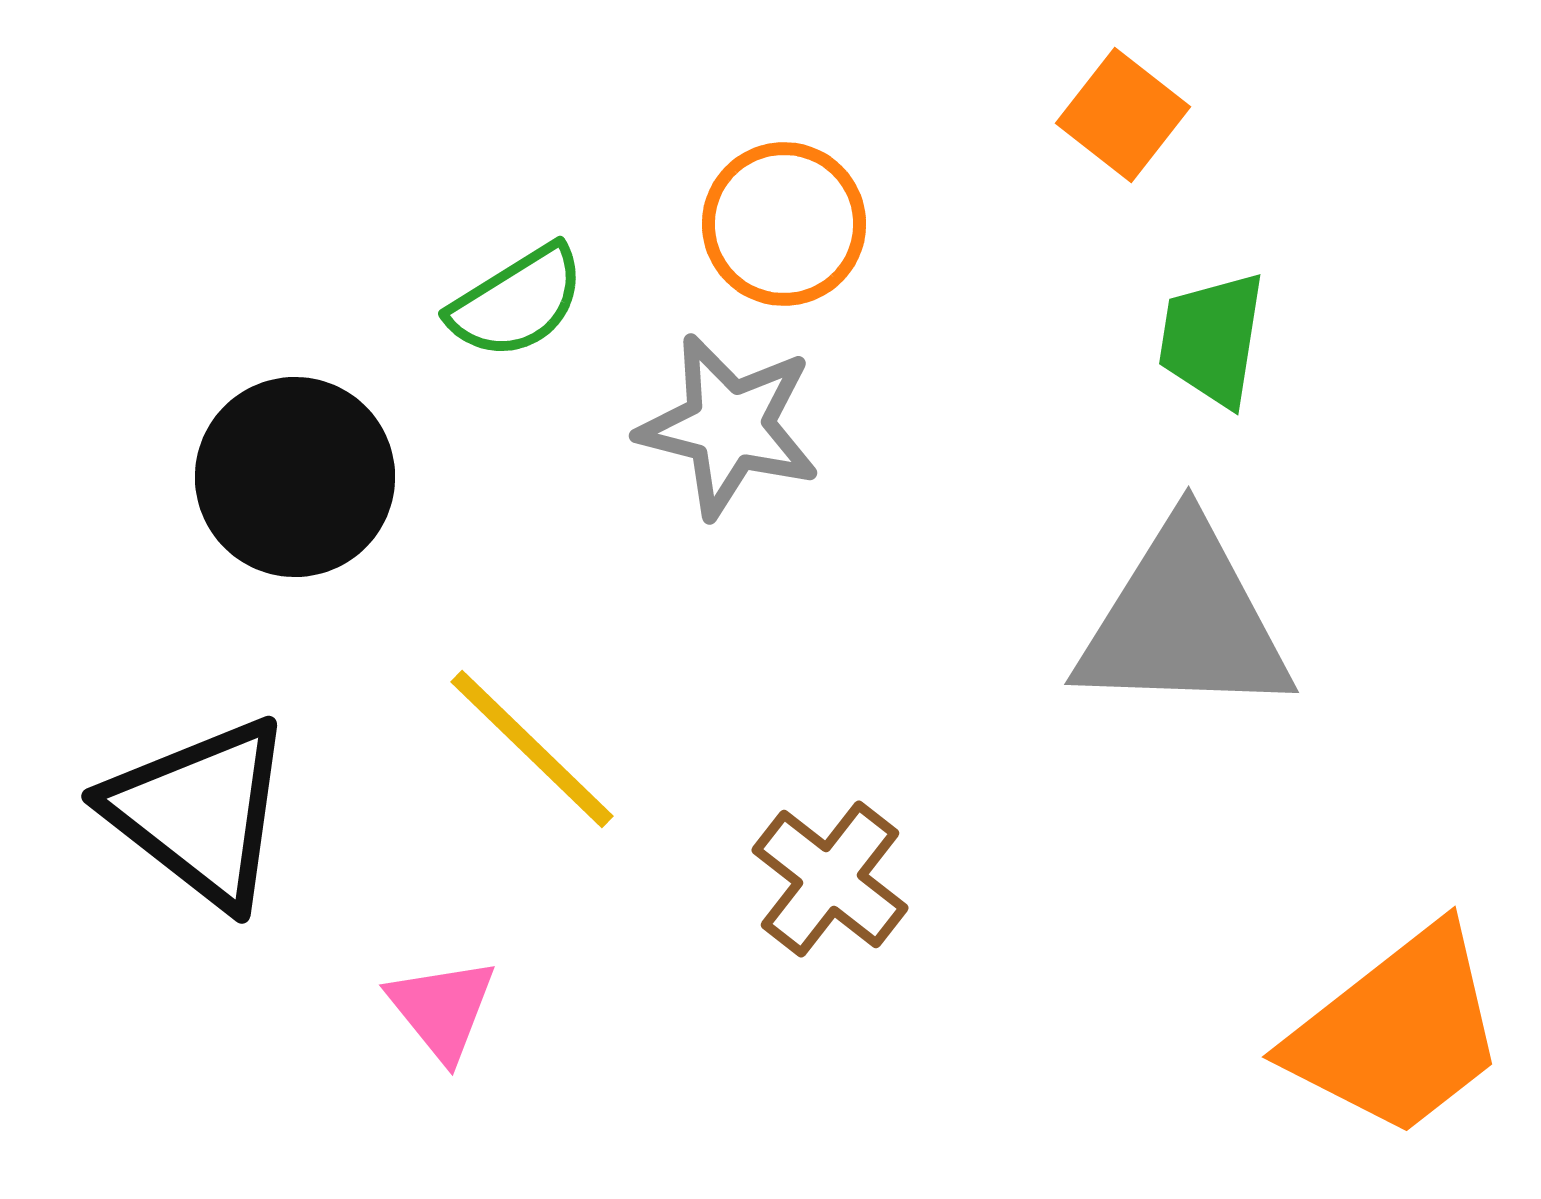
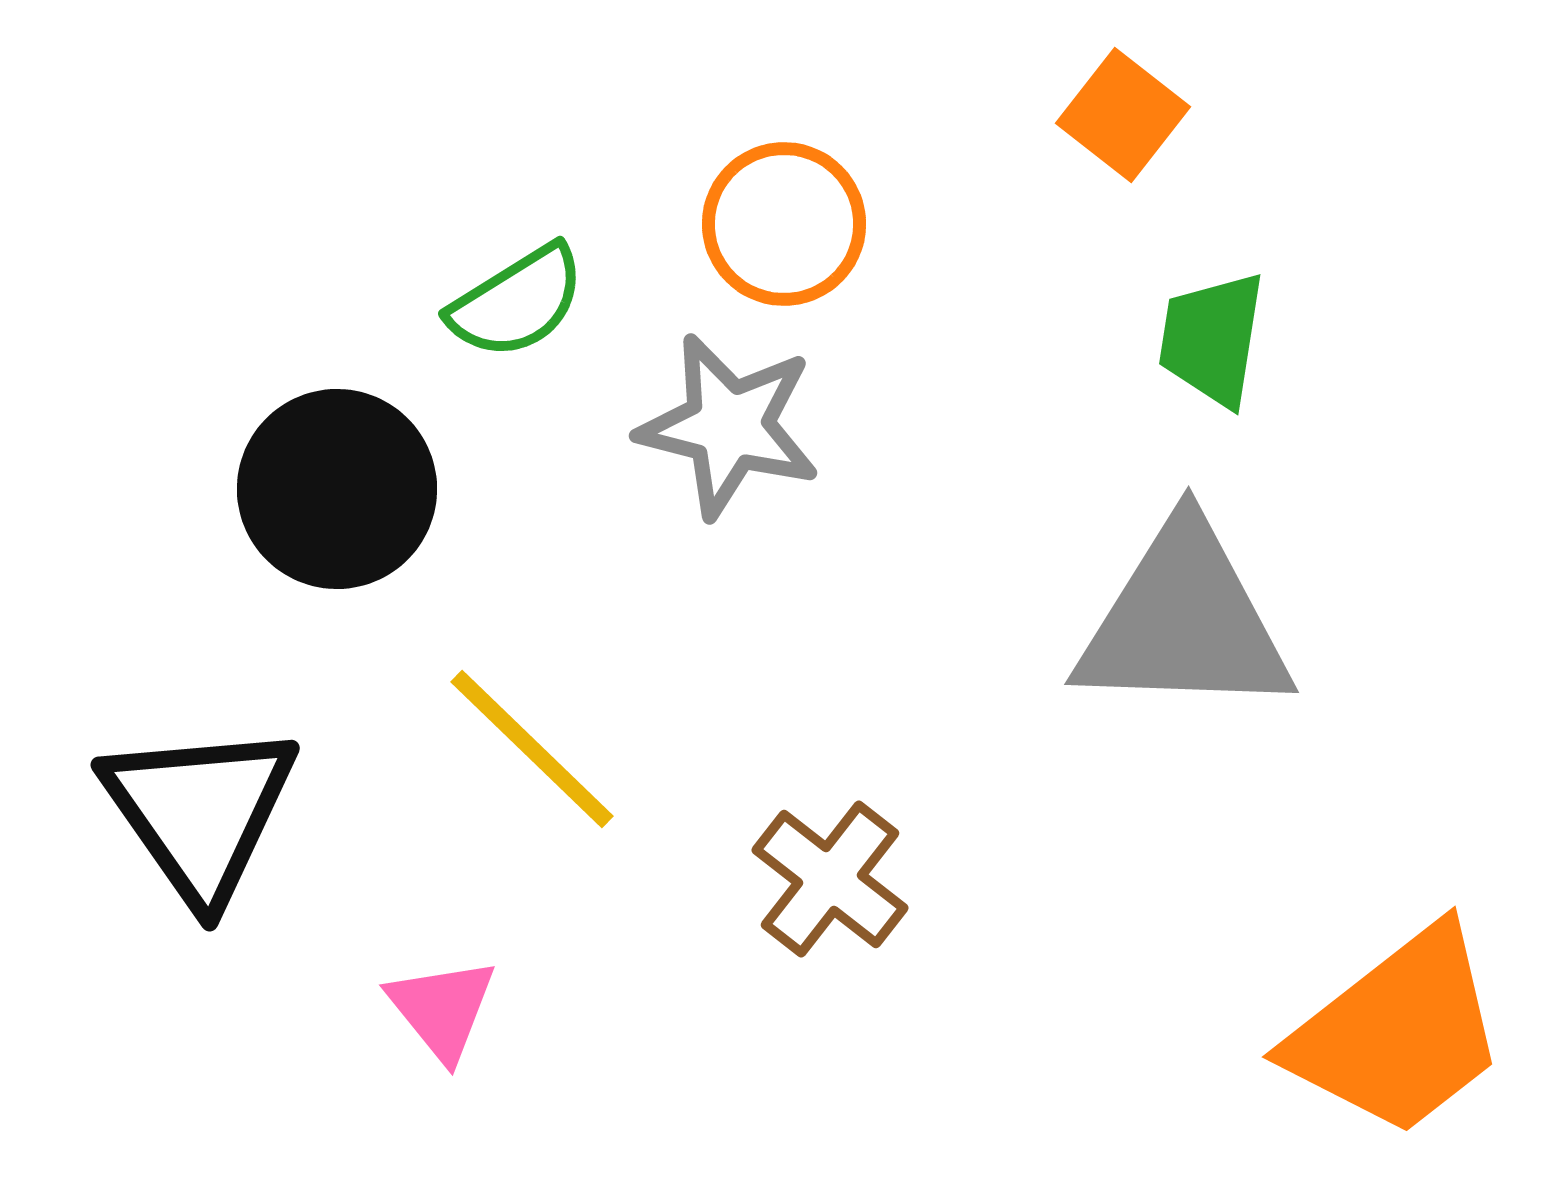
black circle: moved 42 px right, 12 px down
black triangle: rotated 17 degrees clockwise
